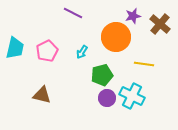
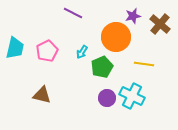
green pentagon: moved 8 px up; rotated 10 degrees counterclockwise
